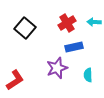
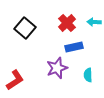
red cross: rotated 12 degrees counterclockwise
